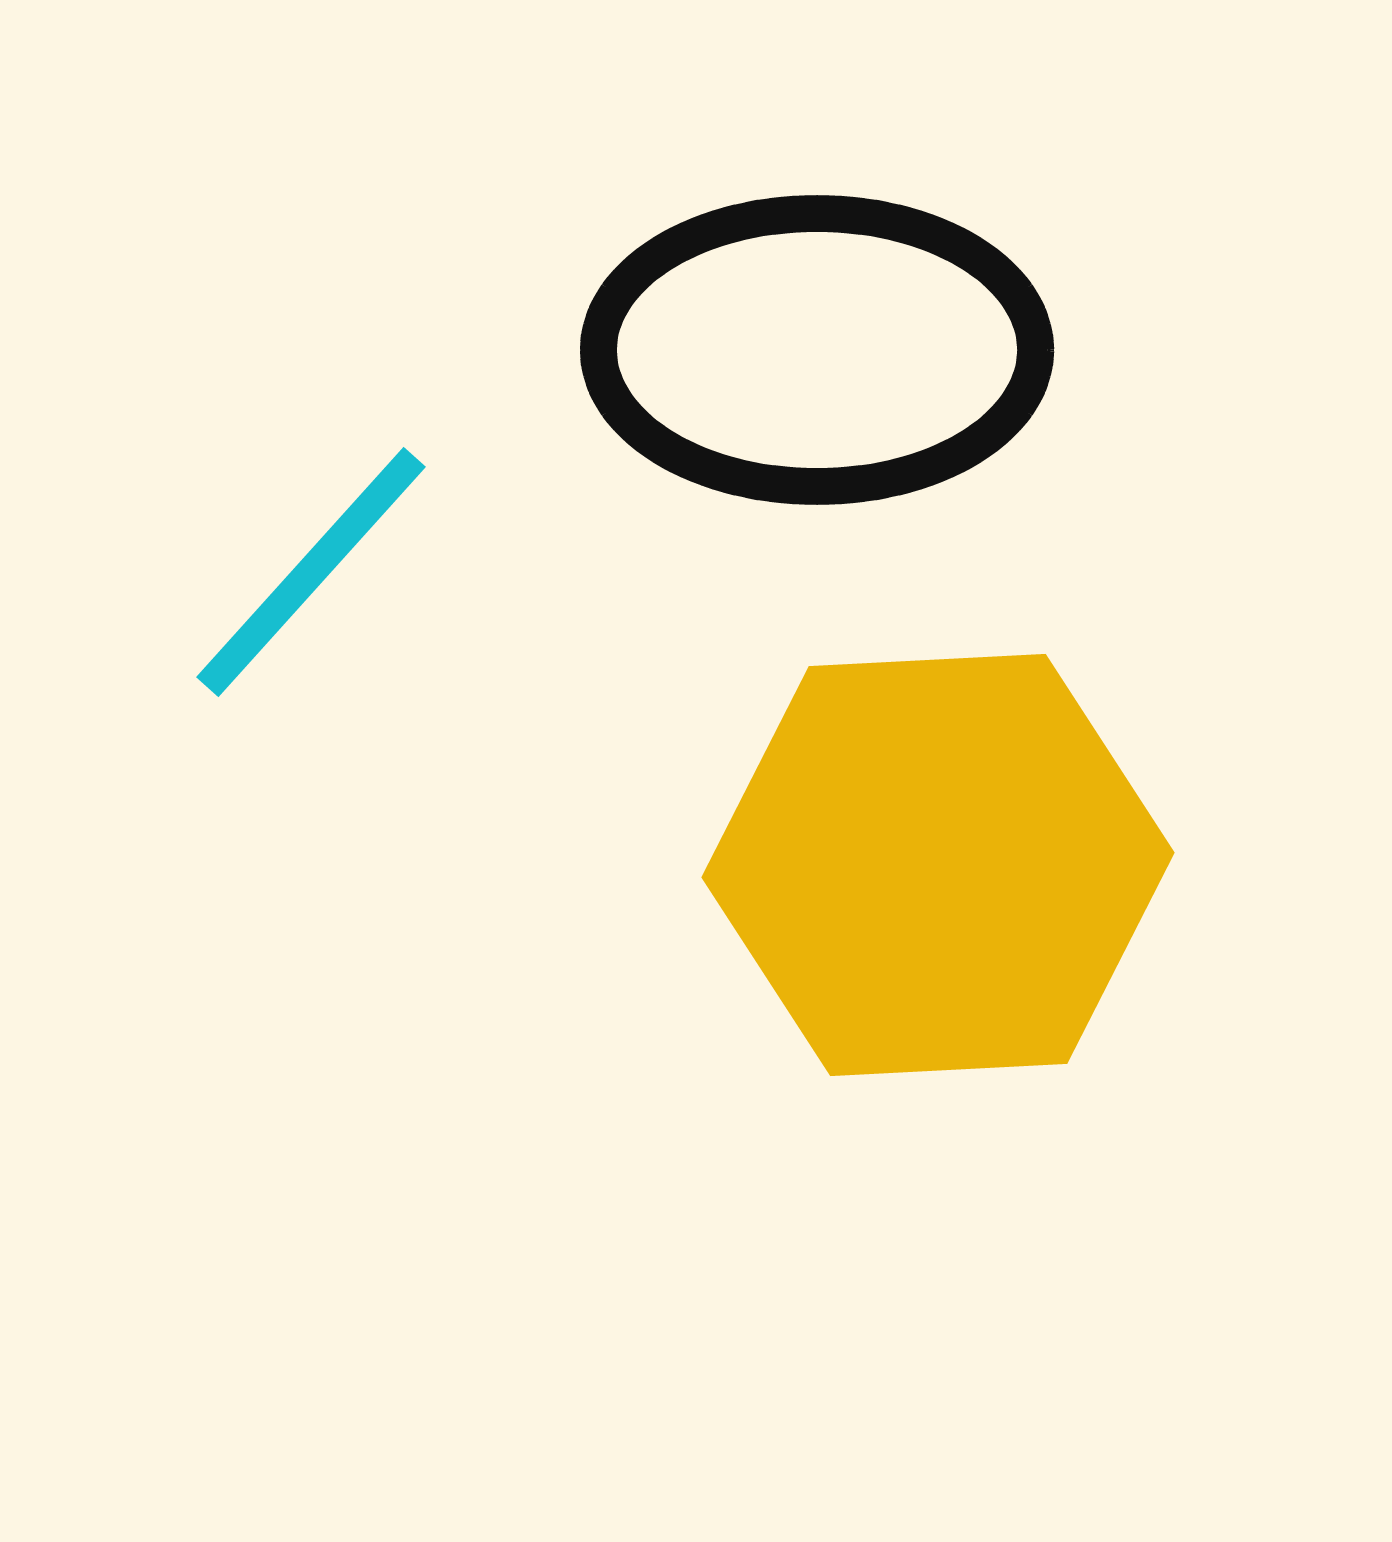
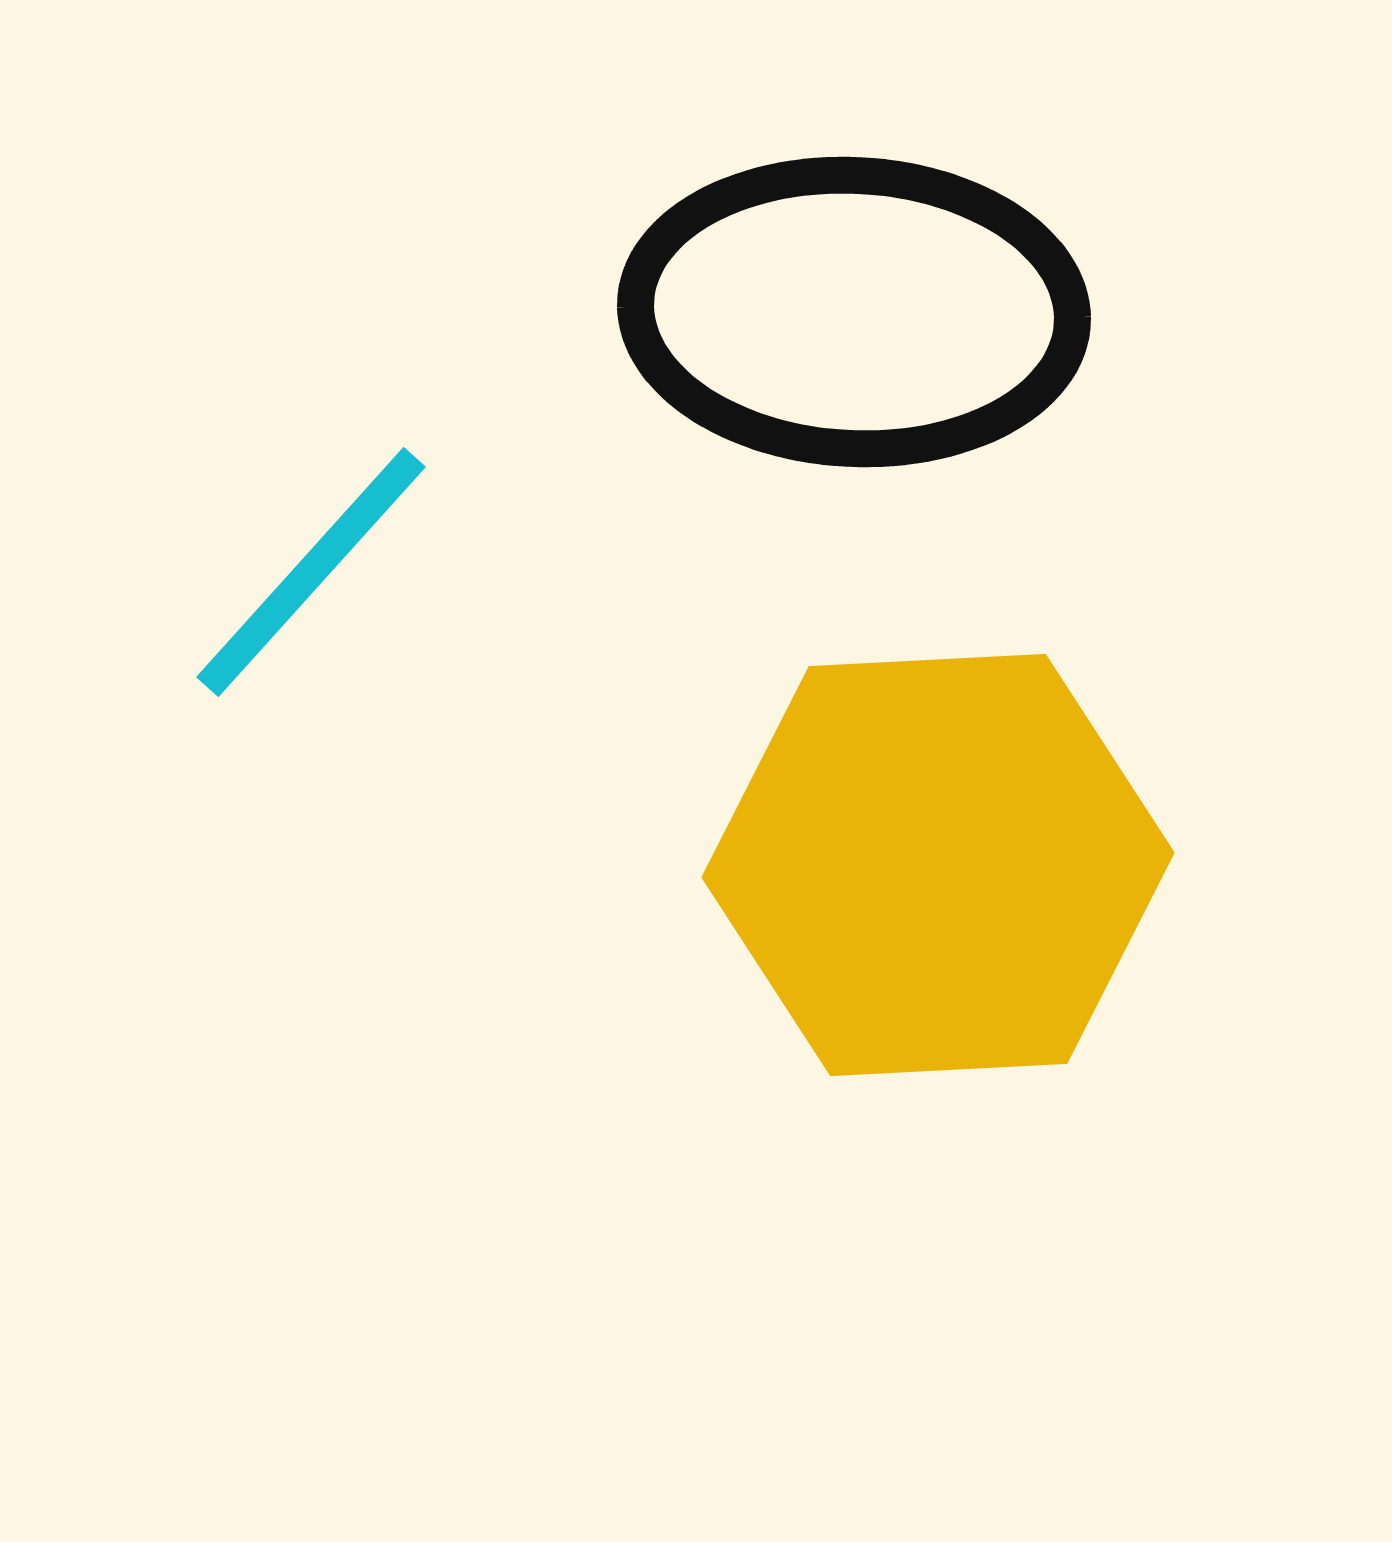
black ellipse: moved 37 px right, 38 px up; rotated 3 degrees clockwise
